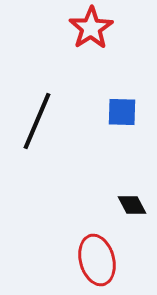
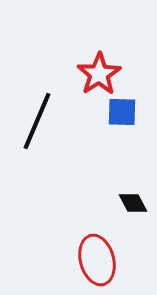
red star: moved 8 px right, 46 px down
black diamond: moved 1 px right, 2 px up
